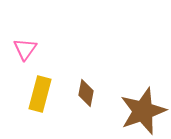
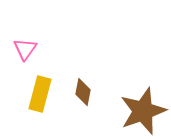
brown diamond: moved 3 px left, 1 px up
